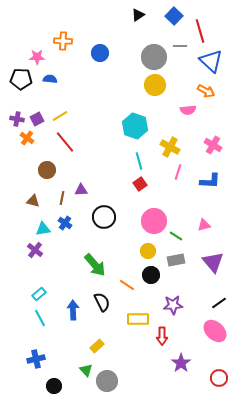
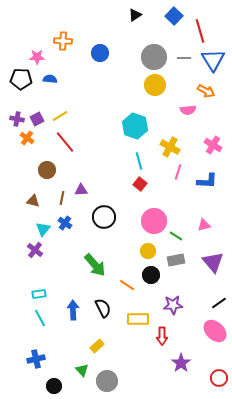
black triangle at (138, 15): moved 3 px left
gray line at (180, 46): moved 4 px right, 12 px down
blue triangle at (211, 61): moved 2 px right, 1 px up; rotated 15 degrees clockwise
blue L-shape at (210, 181): moved 3 px left
red square at (140, 184): rotated 16 degrees counterclockwise
cyan triangle at (43, 229): rotated 42 degrees counterclockwise
cyan rectangle at (39, 294): rotated 32 degrees clockwise
black semicircle at (102, 302): moved 1 px right, 6 px down
green triangle at (86, 370): moved 4 px left
